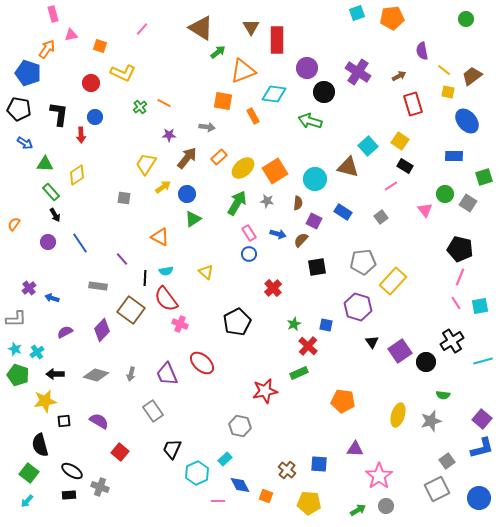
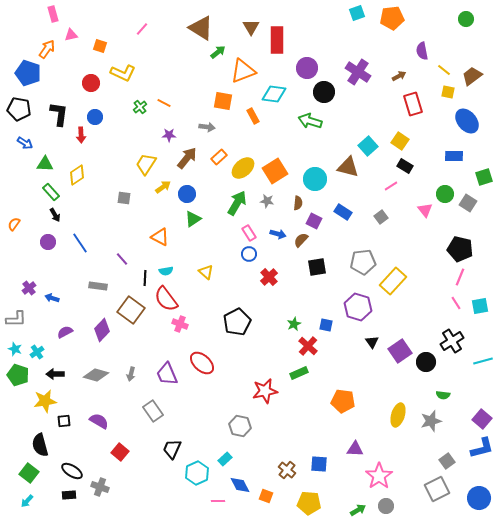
red cross at (273, 288): moved 4 px left, 11 px up
